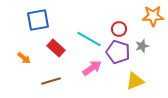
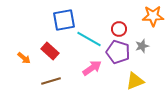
blue square: moved 26 px right
red rectangle: moved 6 px left, 3 px down
